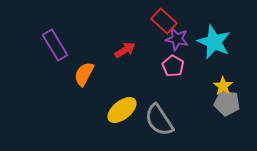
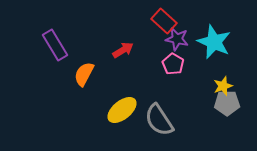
red arrow: moved 2 px left
pink pentagon: moved 2 px up
yellow star: rotated 18 degrees clockwise
gray pentagon: rotated 10 degrees counterclockwise
